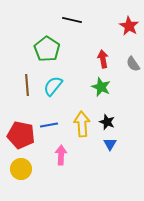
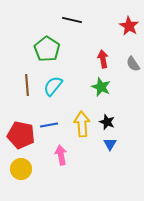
pink arrow: rotated 12 degrees counterclockwise
